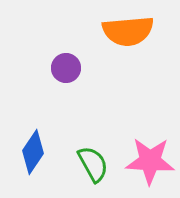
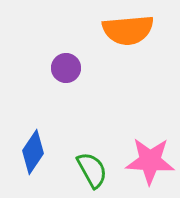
orange semicircle: moved 1 px up
green semicircle: moved 1 px left, 6 px down
